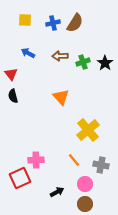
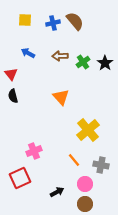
brown semicircle: moved 2 px up; rotated 72 degrees counterclockwise
green cross: rotated 16 degrees counterclockwise
pink cross: moved 2 px left, 9 px up; rotated 21 degrees counterclockwise
